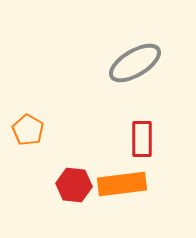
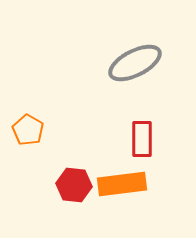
gray ellipse: rotated 4 degrees clockwise
